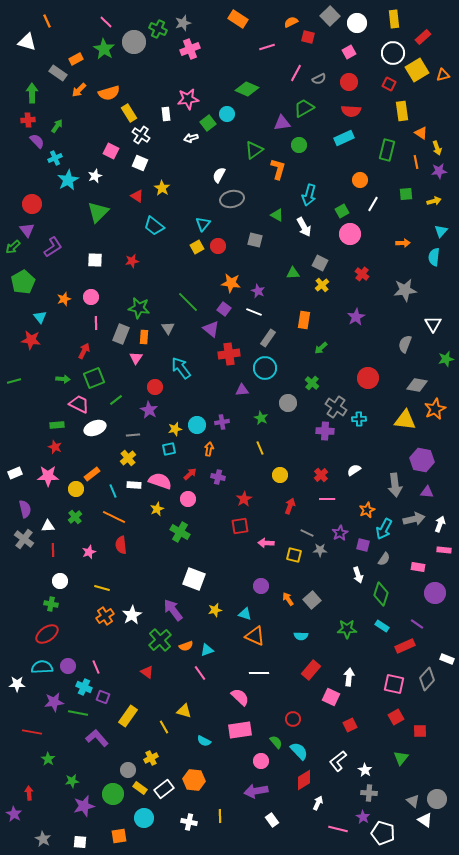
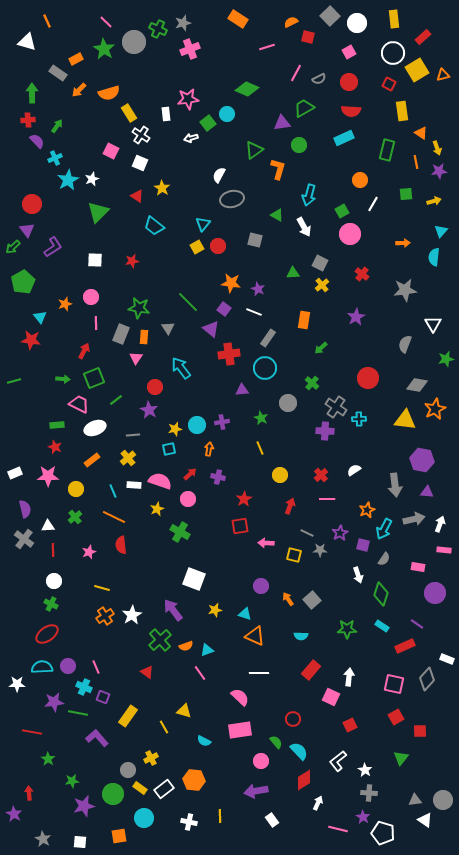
white star at (95, 176): moved 3 px left, 3 px down
purple star at (258, 291): moved 2 px up
orange star at (64, 299): moved 1 px right, 5 px down
orange rectangle at (92, 474): moved 14 px up
white circle at (60, 581): moved 6 px left
green cross at (51, 604): rotated 16 degrees clockwise
gray circle at (437, 799): moved 6 px right, 1 px down
gray triangle at (413, 801): moved 2 px right, 1 px up; rotated 48 degrees counterclockwise
